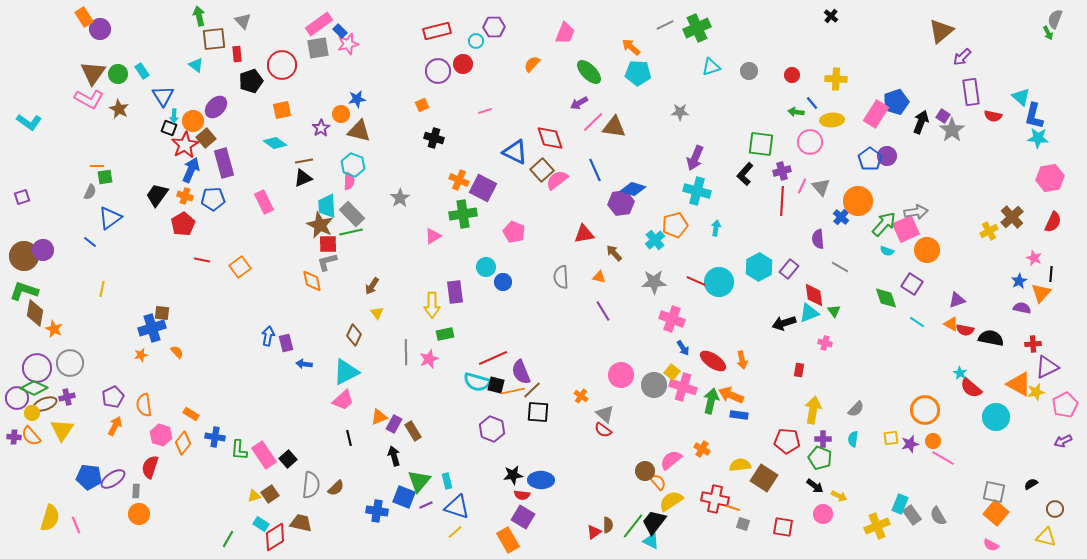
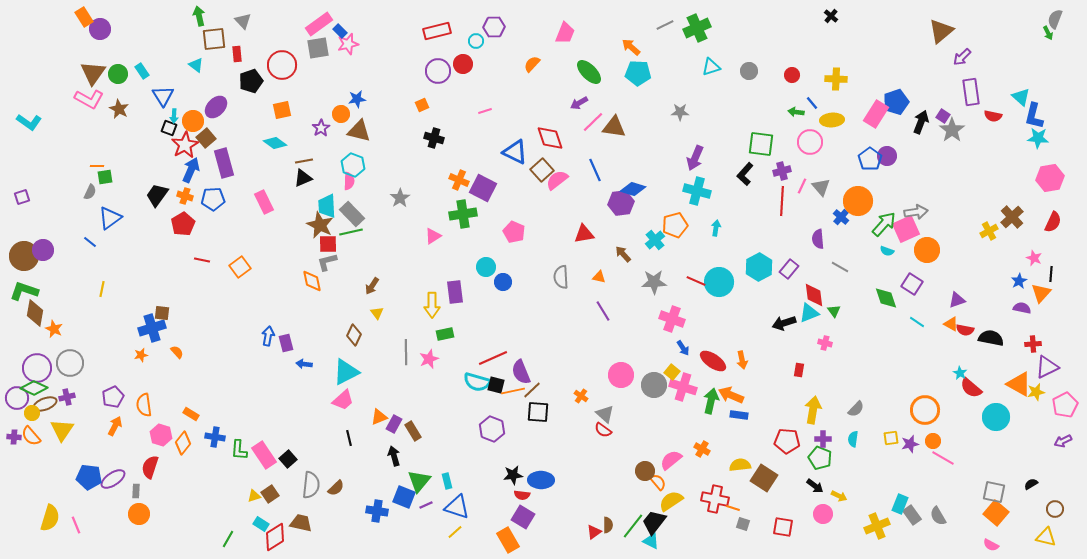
brown arrow at (614, 253): moved 9 px right, 1 px down
